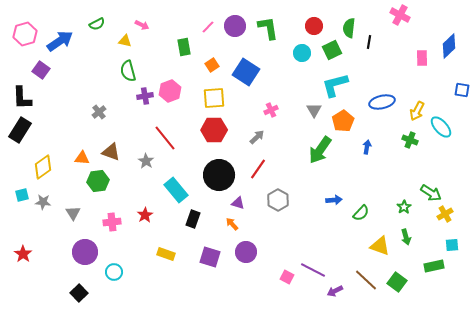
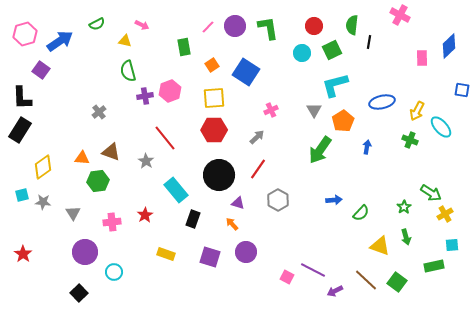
green semicircle at (349, 28): moved 3 px right, 3 px up
